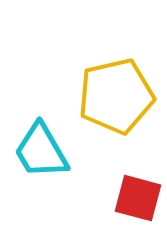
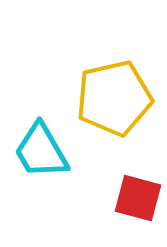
yellow pentagon: moved 2 px left, 2 px down
